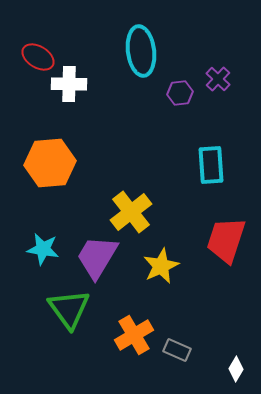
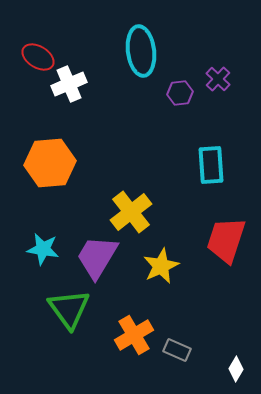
white cross: rotated 24 degrees counterclockwise
